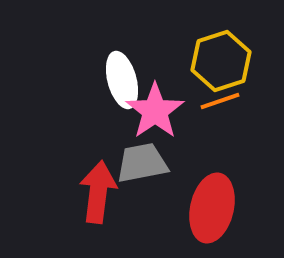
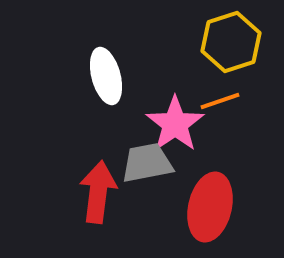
yellow hexagon: moved 10 px right, 19 px up
white ellipse: moved 16 px left, 4 px up
pink star: moved 20 px right, 13 px down
gray trapezoid: moved 5 px right
red ellipse: moved 2 px left, 1 px up
